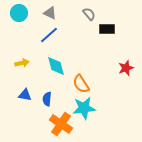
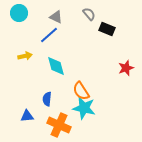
gray triangle: moved 6 px right, 4 px down
black rectangle: rotated 21 degrees clockwise
yellow arrow: moved 3 px right, 7 px up
orange semicircle: moved 7 px down
blue triangle: moved 2 px right, 21 px down; rotated 16 degrees counterclockwise
cyan star: rotated 20 degrees clockwise
orange cross: moved 2 px left, 1 px down; rotated 10 degrees counterclockwise
